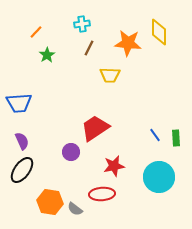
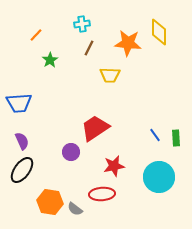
orange line: moved 3 px down
green star: moved 3 px right, 5 px down
